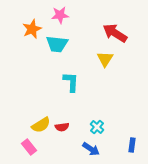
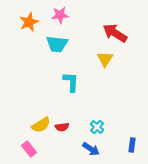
orange star: moved 3 px left, 7 px up
pink rectangle: moved 2 px down
